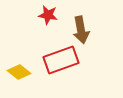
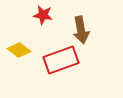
red star: moved 5 px left
yellow diamond: moved 22 px up
